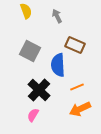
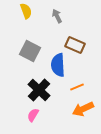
orange arrow: moved 3 px right
